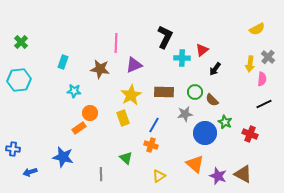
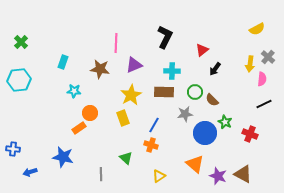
cyan cross: moved 10 px left, 13 px down
